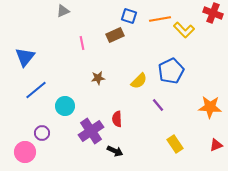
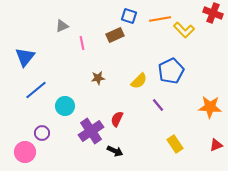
gray triangle: moved 1 px left, 15 px down
red semicircle: rotated 28 degrees clockwise
